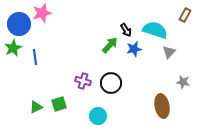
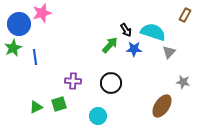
cyan semicircle: moved 2 px left, 2 px down
blue star: rotated 14 degrees clockwise
purple cross: moved 10 px left; rotated 14 degrees counterclockwise
brown ellipse: rotated 45 degrees clockwise
